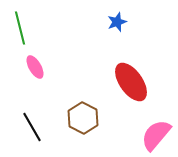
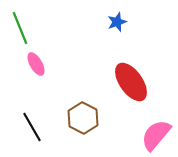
green line: rotated 8 degrees counterclockwise
pink ellipse: moved 1 px right, 3 px up
